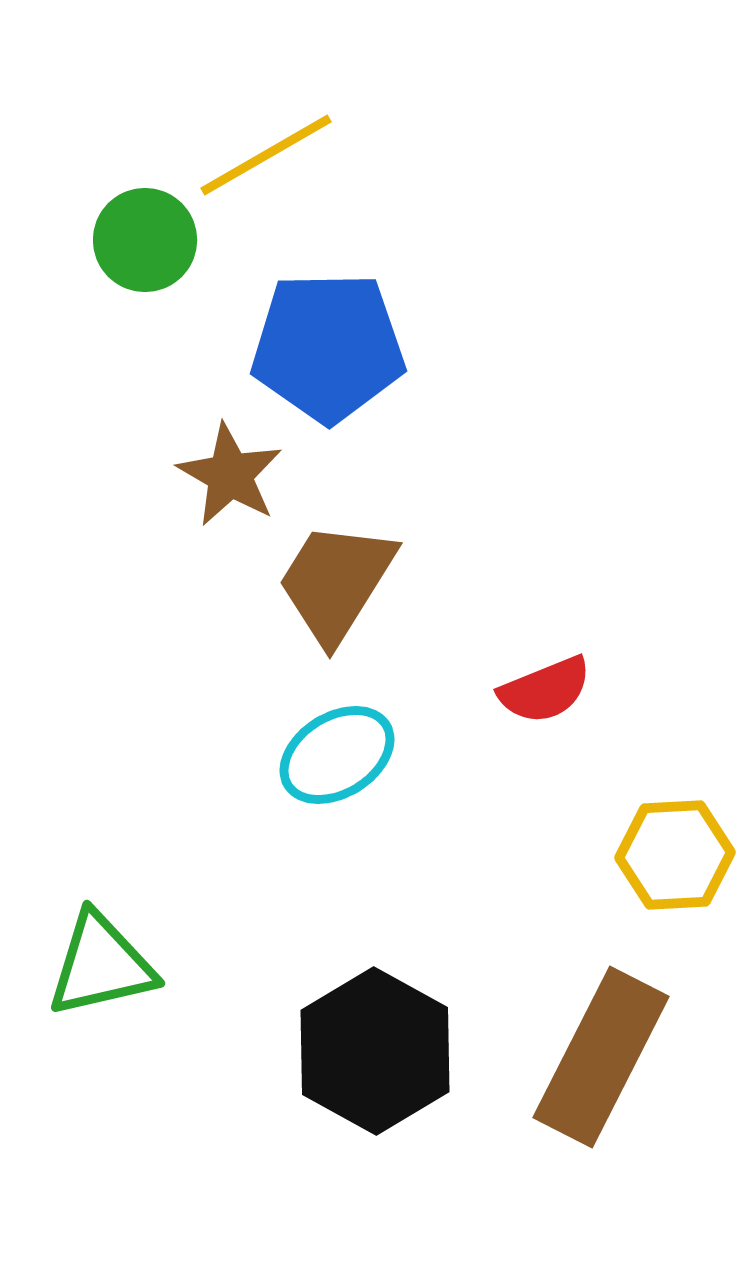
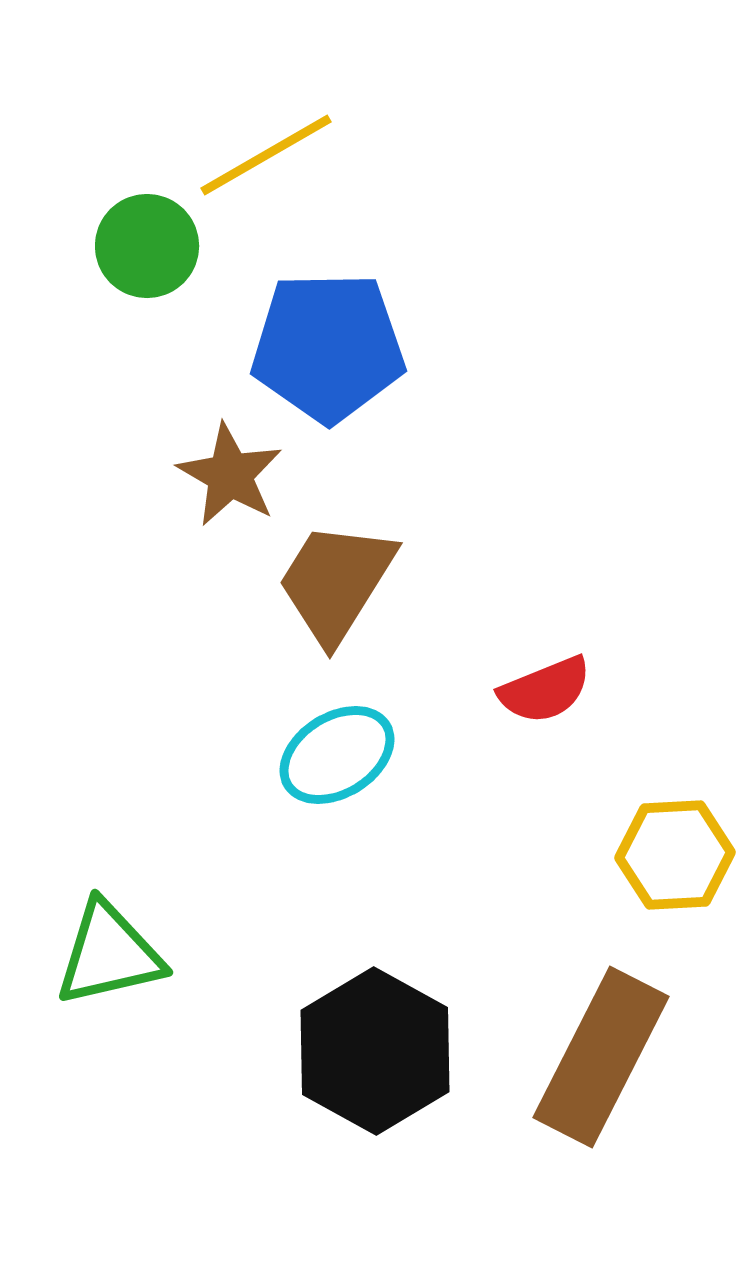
green circle: moved 2 px right, 6 px down
green triangle: moved 8 px right, 11 px up
